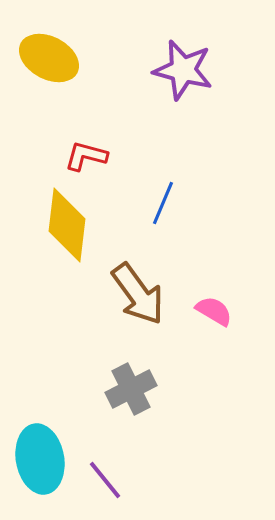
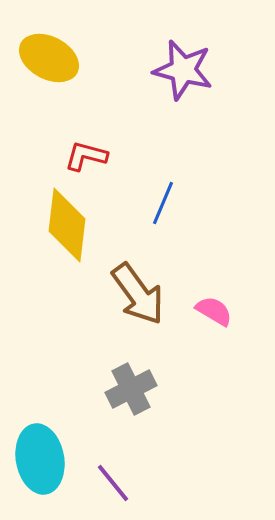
purple line: moved 8 px right, 3 px down
